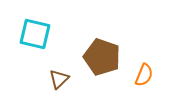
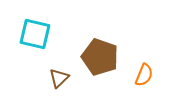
brown pentagon: moved 2 px left
brown triangle: moved 1 px up
